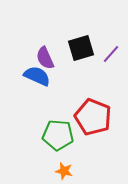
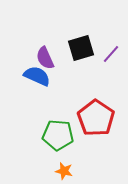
red pentagon: moved 3 px right, 1 px down; rotated 12 degrees clockwise
